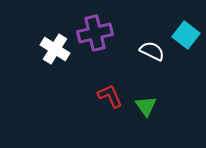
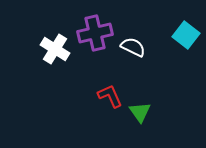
white semicircle: moved 19 px left, 4 px up
green triangle: moved 6 px left, 6 px down
